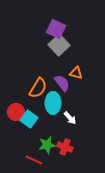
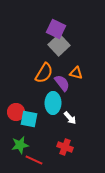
orange semicircle: moved 6 px right, 15 px up
cyan square: rotated 24 degrees counterclockwise
green star: moved 27 px left
